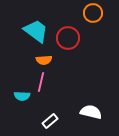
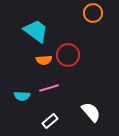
red circle: moved 17 px down
pink line: moved 8 px right, 6 px down; rotated 60 degrees clockwise
white semicircle: rotated 35 degrees clockwise
